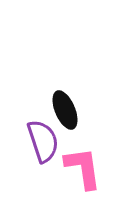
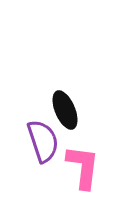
pink L-shape: moved 1 px up; rotated 15 degrees clockwise
